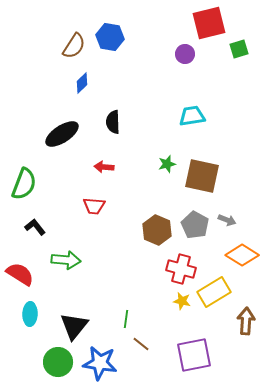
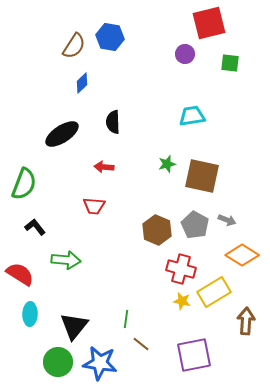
green square: moved 9 px left, 14 px down; rotated 24 degrees clockwise
